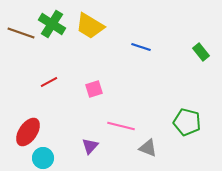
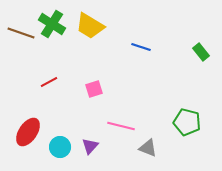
cyan circle: moved 17 px right, 11 px up
